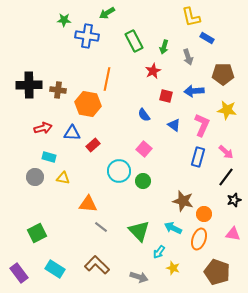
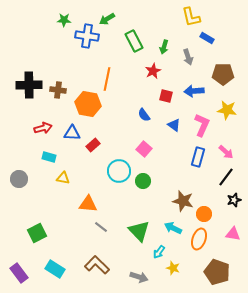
green arrow at (107, 13): moved 6 px down
gray circle at (35, 177): moved 16 px left, 2 px down
